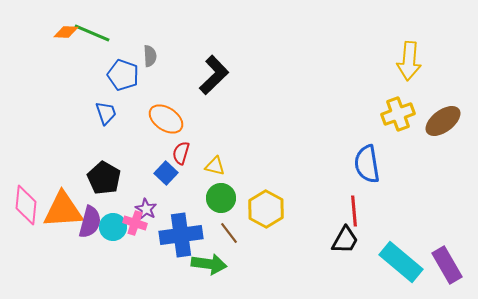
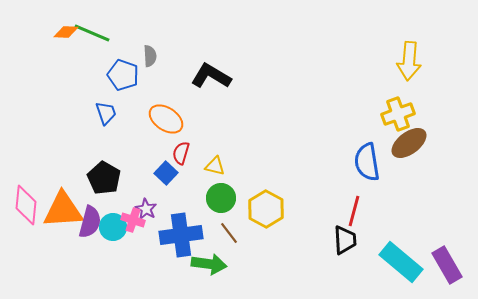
black L-shape: moved 3 px left, 1 px down; rotated 105 degrees counterclockwise
brown ellipse: moved 34 px left, 22 px down
blue semicircle: moved 2 px up
red line: rotated 20 degrees clockwise
pink cross: moved 2 px left, 3 px up
black trapezoid: rotated 32 degrees counterclockwise
